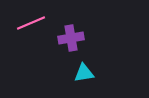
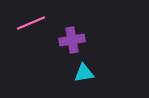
purple cross: moved 1 px right, 2 px down
